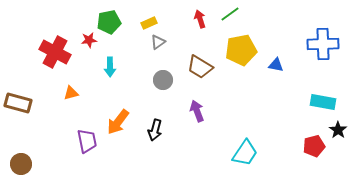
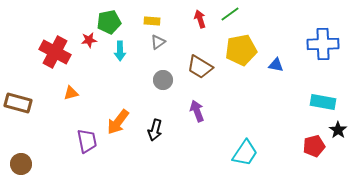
yellow rectangle: moved 3 px right, 2 px up; rotated 28 degrees clockwise
cyan arrow: moved 10 px right, 16 px up
